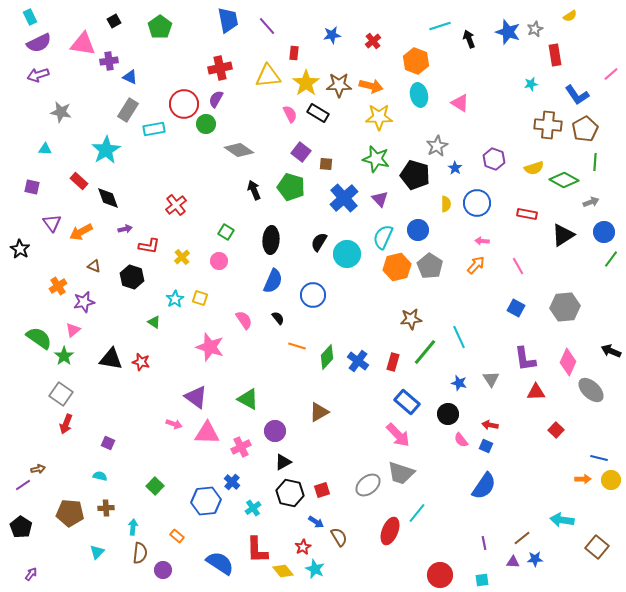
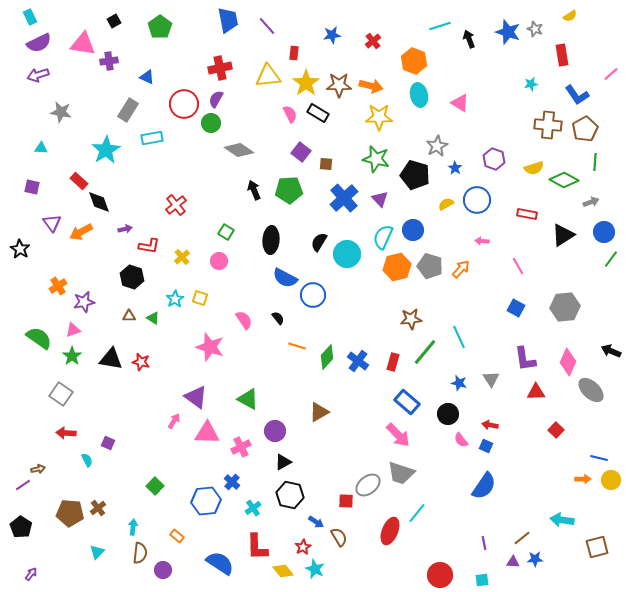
gray star at (535, 29): rotated 28 degrees counterclockwise
red rectangle at (555, 55): moved 7 px right
orange hexagon at (416, 61): moved 2 px left
blue triangle at (130, 77): moved 17 px right
green circle at (206, 124): moved 5 px right, 1 px up
cyan rectangle at (154, 129): moved 2 px left, 9 px down
cyan triangle at (45, 149): moved 4 px left, 1 px up
green pentagon at (291, 187): moved 2 px left, 3 px down; rotated 20 degrees counterclockwise
black diamond at (108, 198): moved 9 px left, 4 px down
blue circle at (477, 203): moved 3 px up
yellow semicircle at (446, 204): rotated 119 degrees counterclockwise
blue circle at (418, 230): moved 5 px left
orange arrow at (476, 265): moved 15 px left, 4 px down
brown triangle at (94, 266): moved 35 px right, 50 px down; rotated 24 degrees counterclockwise
gray pentagon at (430, 266): rotated 15 degrees counterclockwise
blue semicircle at (273, 281): moved 12 px right, 3 px up; rotated 95 degrees clockwise
green triangle at (154, 322): moved 1 px left, 4 px up
pink triangle at (73, 330): rotated 21 degrees clockwise
green star at (64, 356): moved 8 px right
red arrow at (66, 424): moved 9 px down; rotated 72 degrees clockwise
pink arrow at (174, 424): moved 3 px up; rotated 77 degrees counterclockwise
cyan semicircle at (100, 476): moved 13 px left, 16 px up; rotated 48 degrees clockwise
red square at (322, 490): moved 24 px right, 11 px down; rotated 21 degrees clockwise
black hexagon at (290, 493): moved 2 px down
brown cross at (106, 508): moved 8 px left; rotated 35 degrees counterclockwise
brown square at (597, 547): rotated 35 degrees clockwise
red L-shape at (257, 550): moved 3 px up
